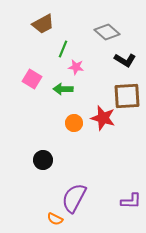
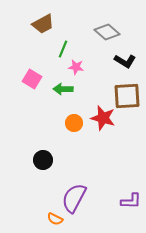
black L-shape: moved 1 px down
